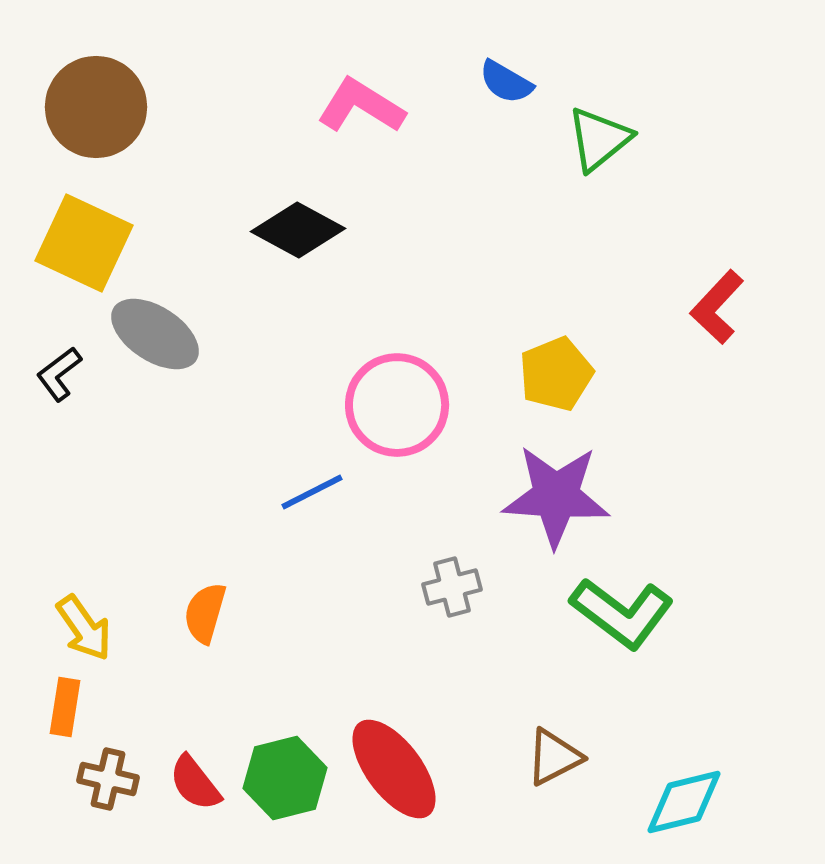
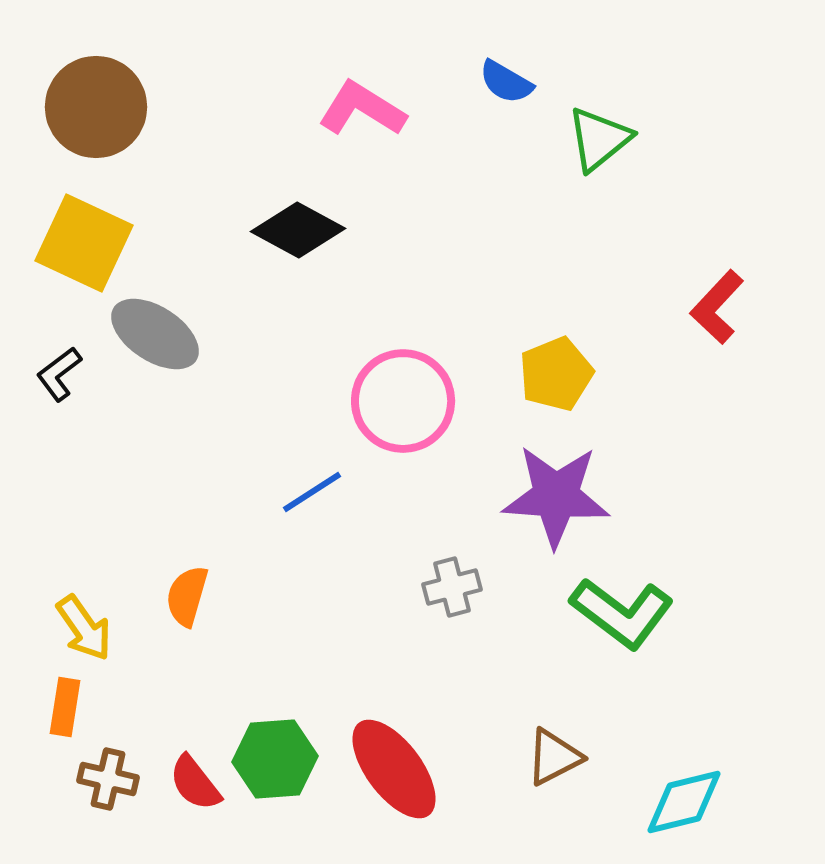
pink L-shape: moved 1 px right, 3 px down
pink circle: moved 6 px right, 4 px up
blue line: rotated 6 degrees counterclockwise
orange semicircle: moved 18 px left, 17 px up
green hexagon: moved 10 px left, 19 px up; rotated 10 degrees clockwise
